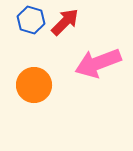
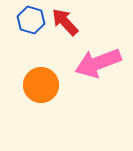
red arrow: rotated 88 degrees counterclockwise
orange circle: moved 7 px right
